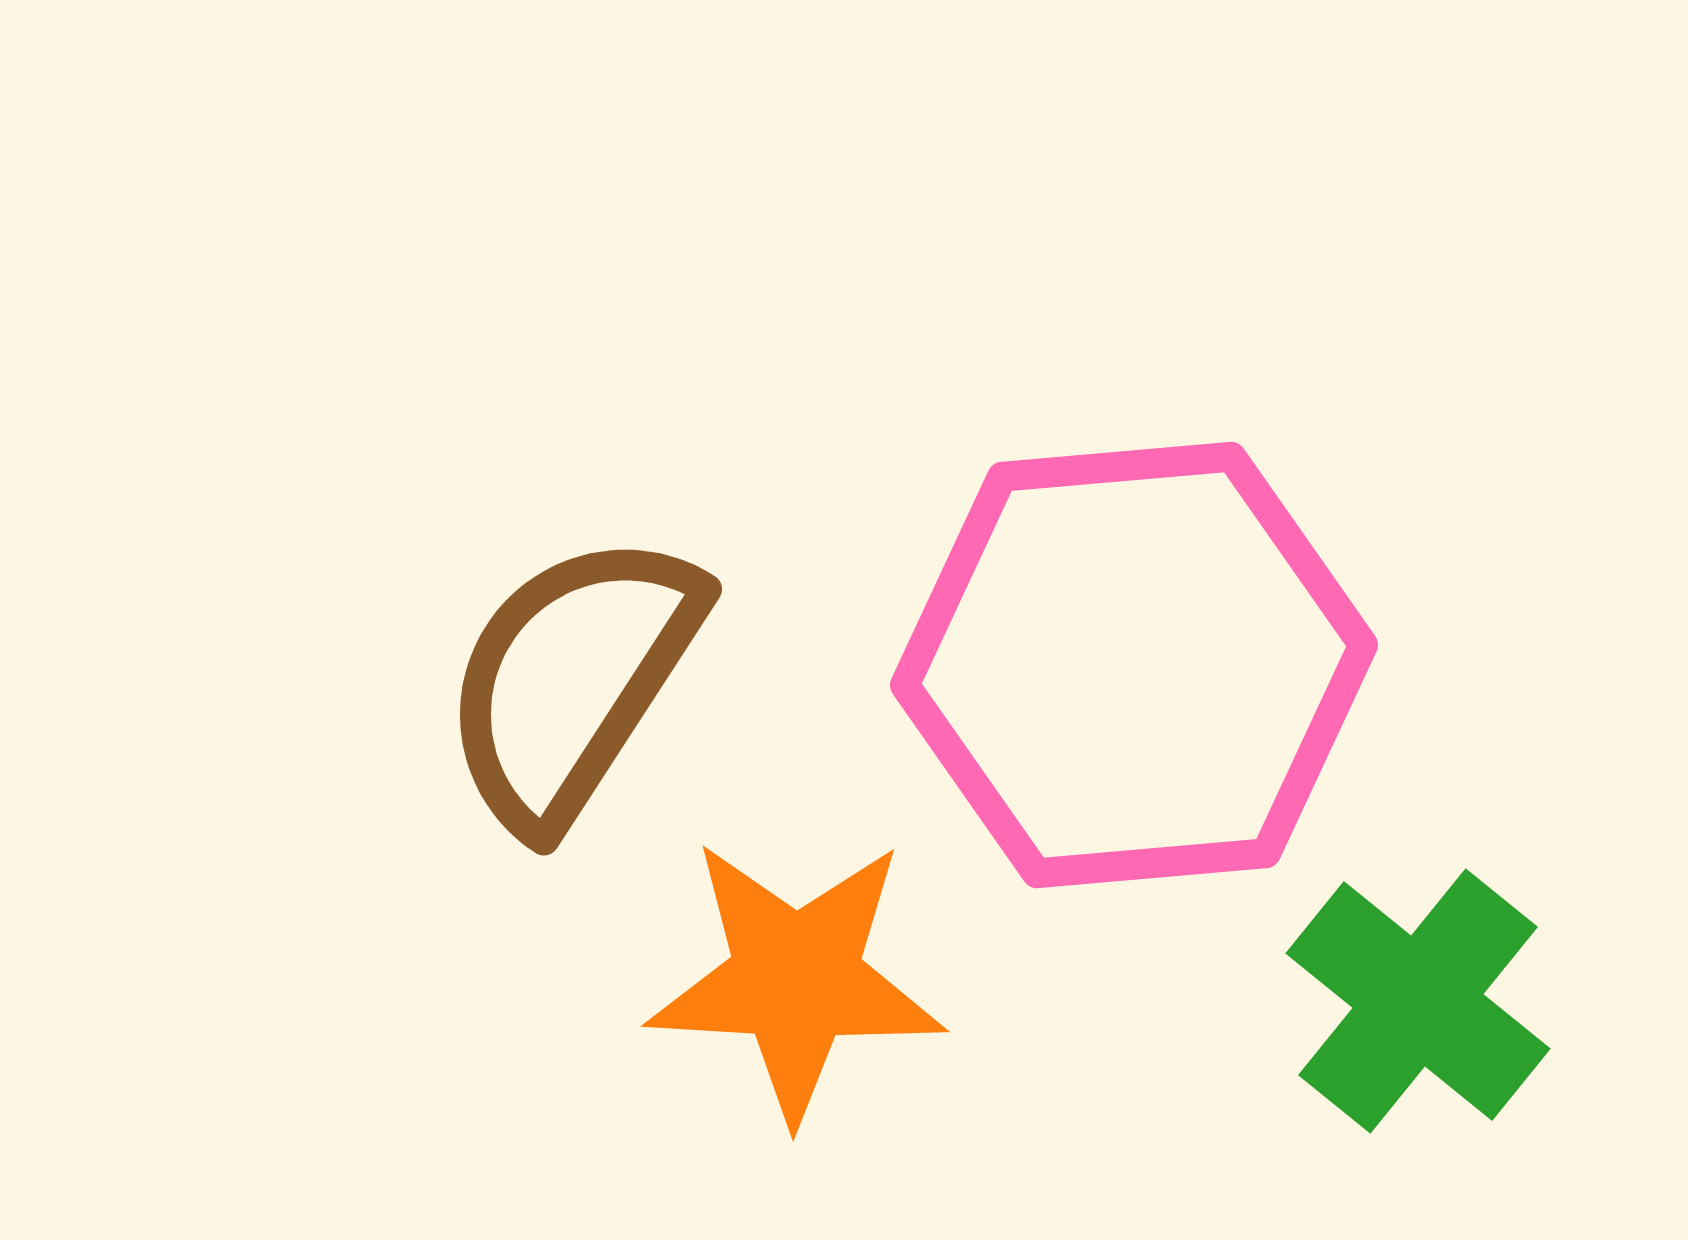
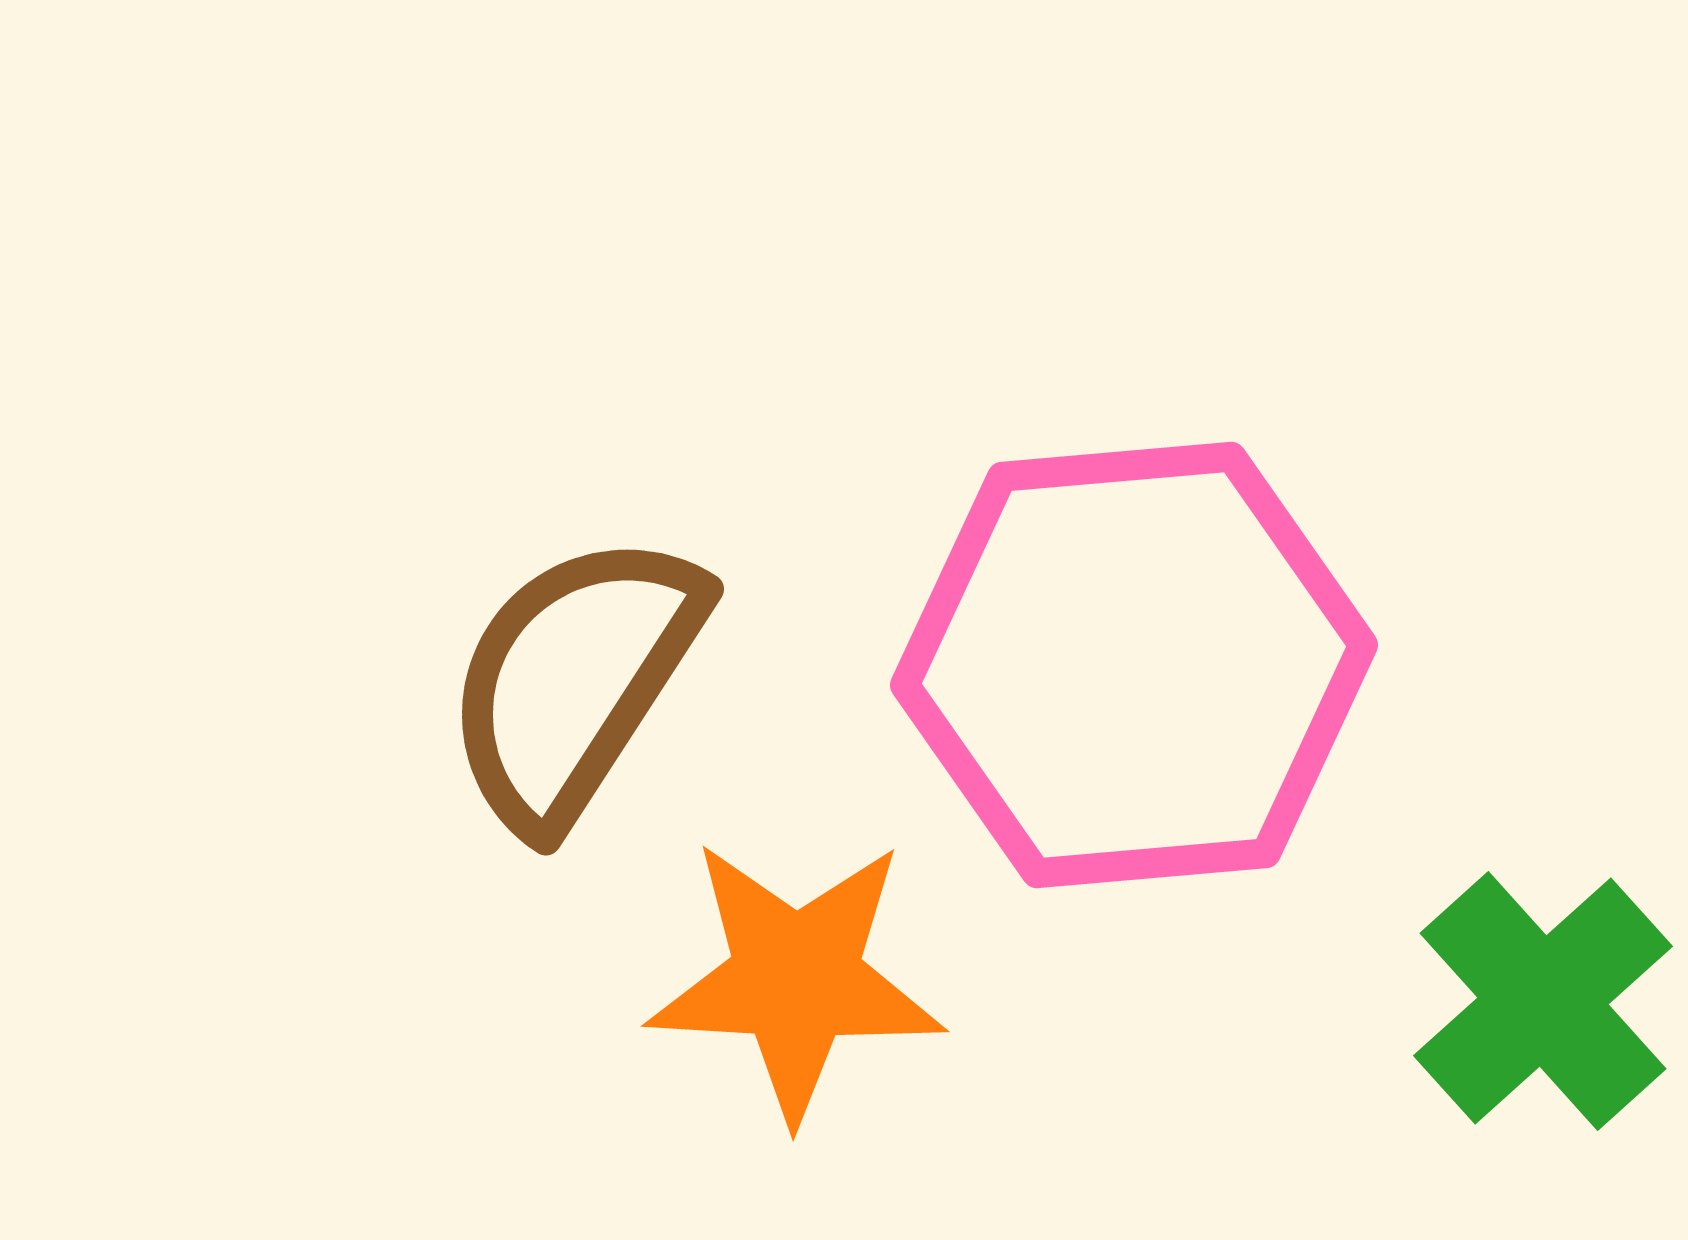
brown semicircle: moved 2 px right
green cross: moved 125 px right; rotated 9 degrees clockwise
